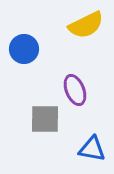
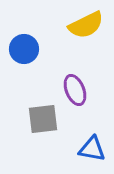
gray square: moved 2 px left; rotated 8 degrees counterclockwise
